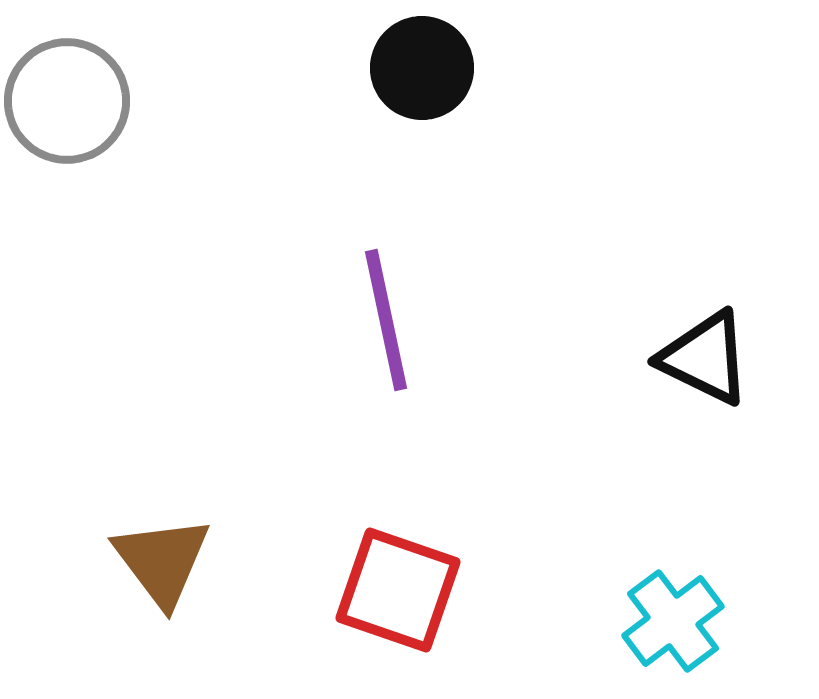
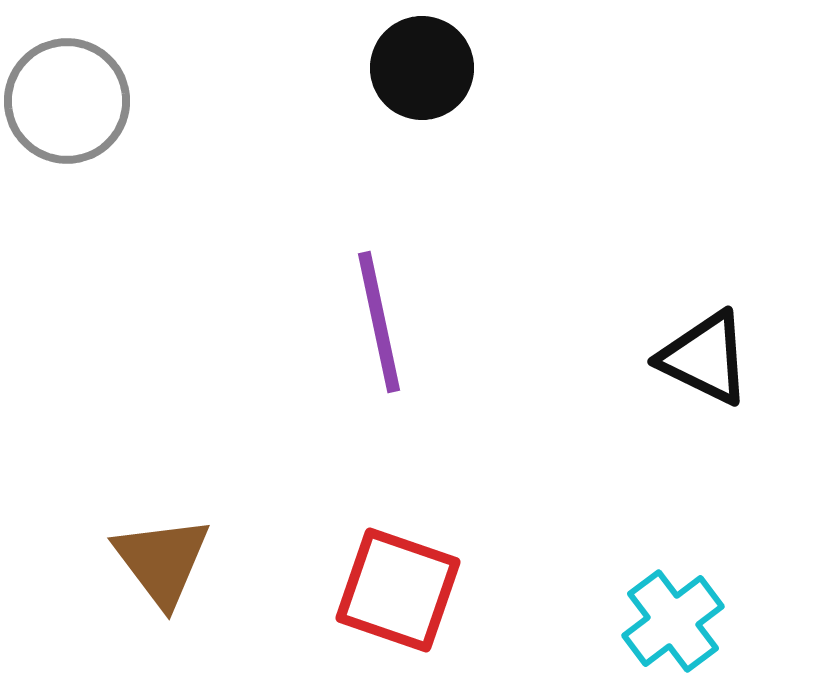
purple line: moved 7 px left, 2 px down
